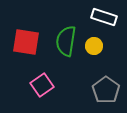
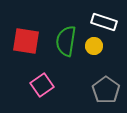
white rectangle: moved 5 px down
red square: moved 1 px up
